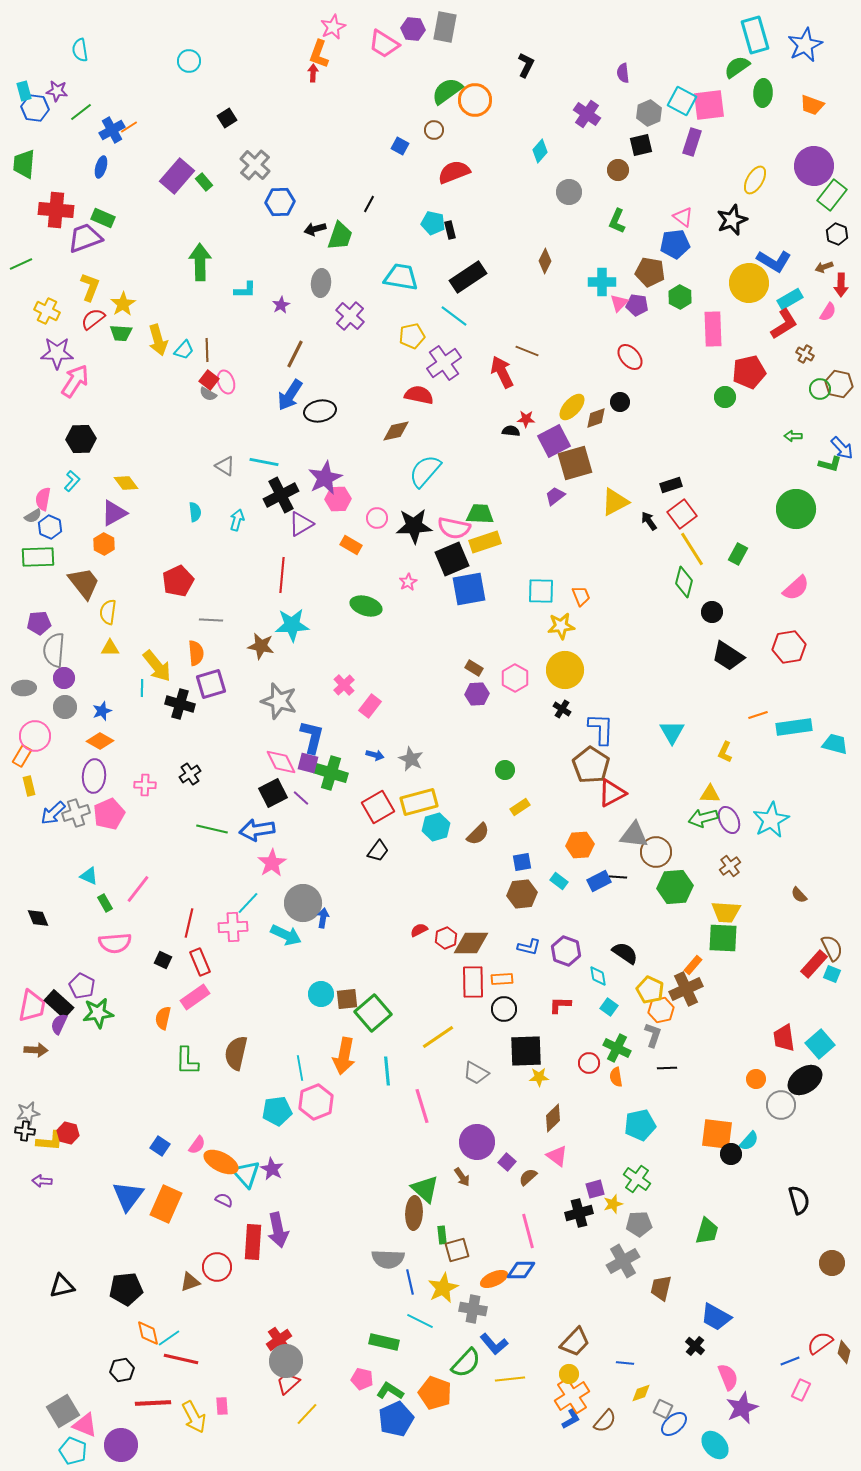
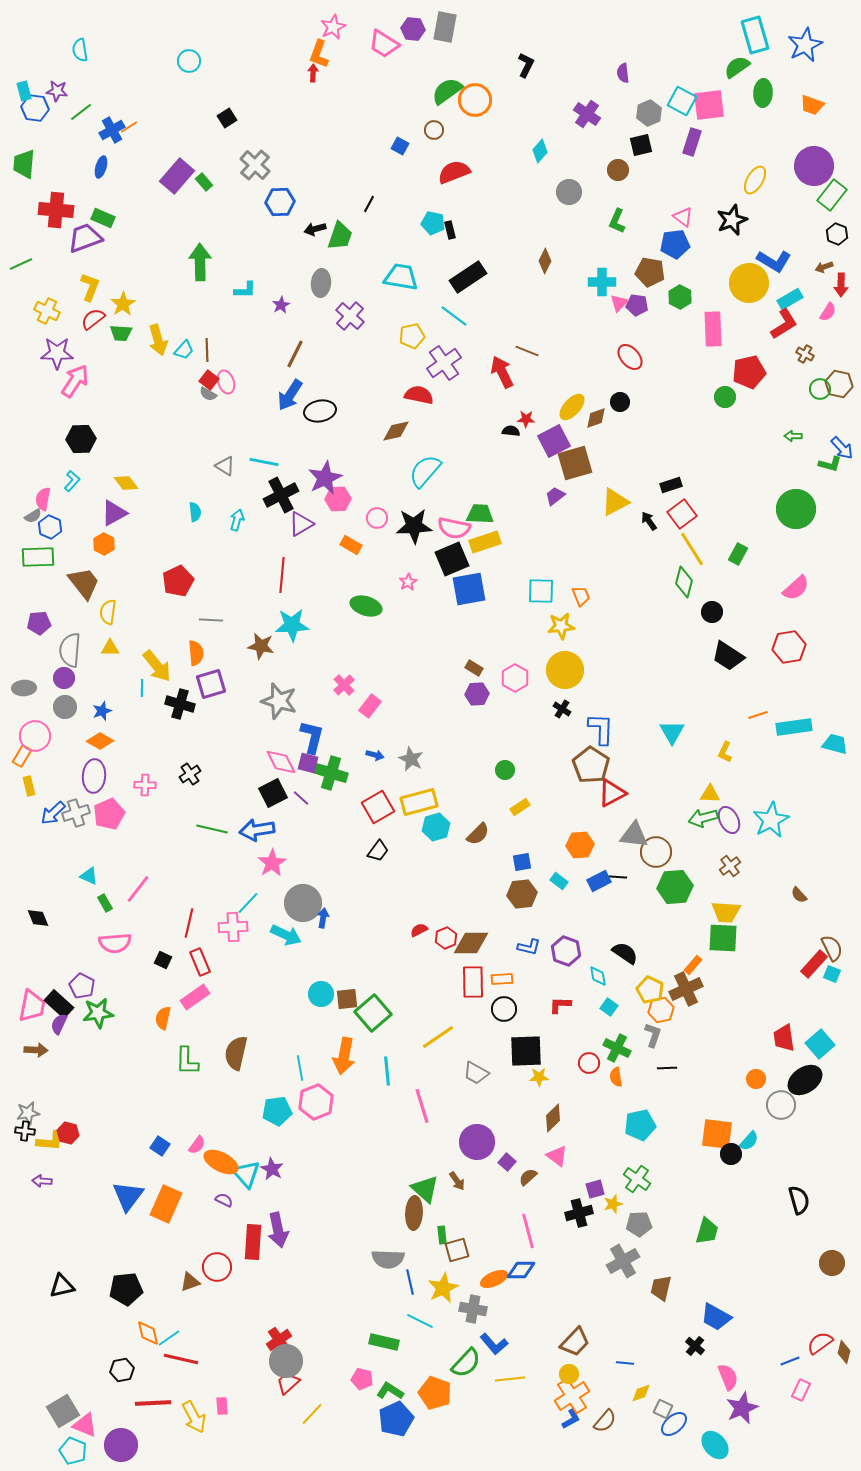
gray semicircle at (54, 650): moved 16 px right
brown arrow at (462, 1177): moved 5 px left, 4 px down
yellow line at (307, 1414): moved 5 px right
